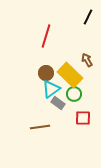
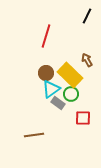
black line: moved 1 px left, 1 px up
green circle: moved 3 px left
brown line: moved 6 px left, 8 px down
